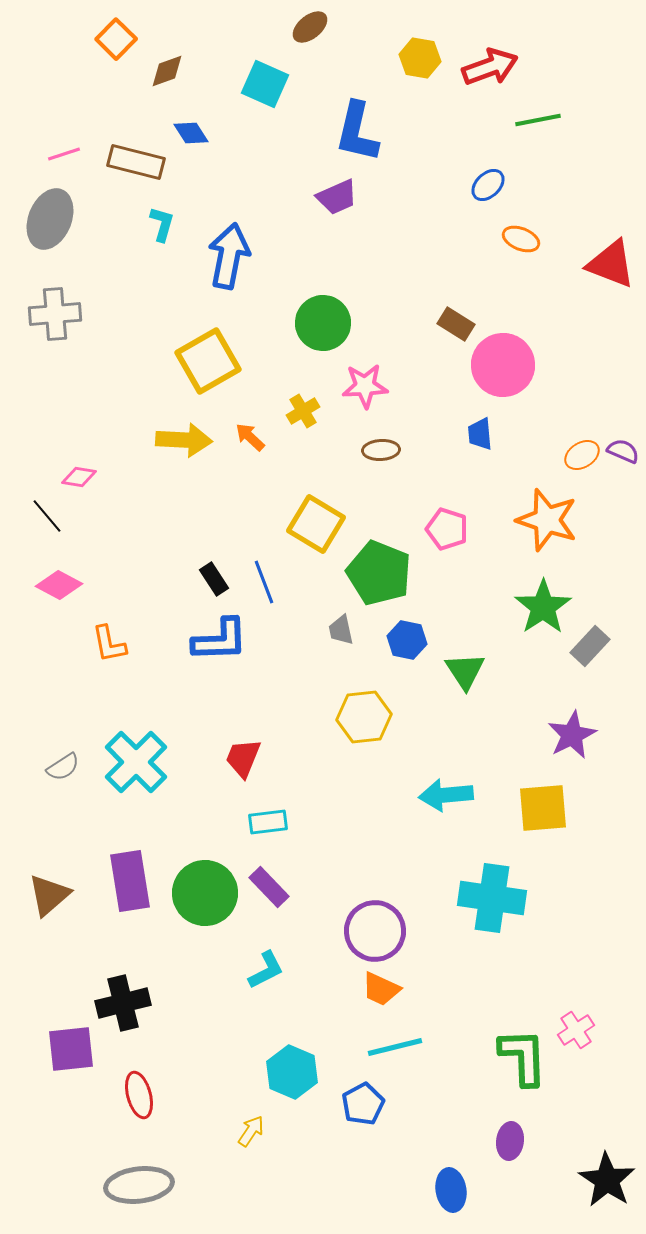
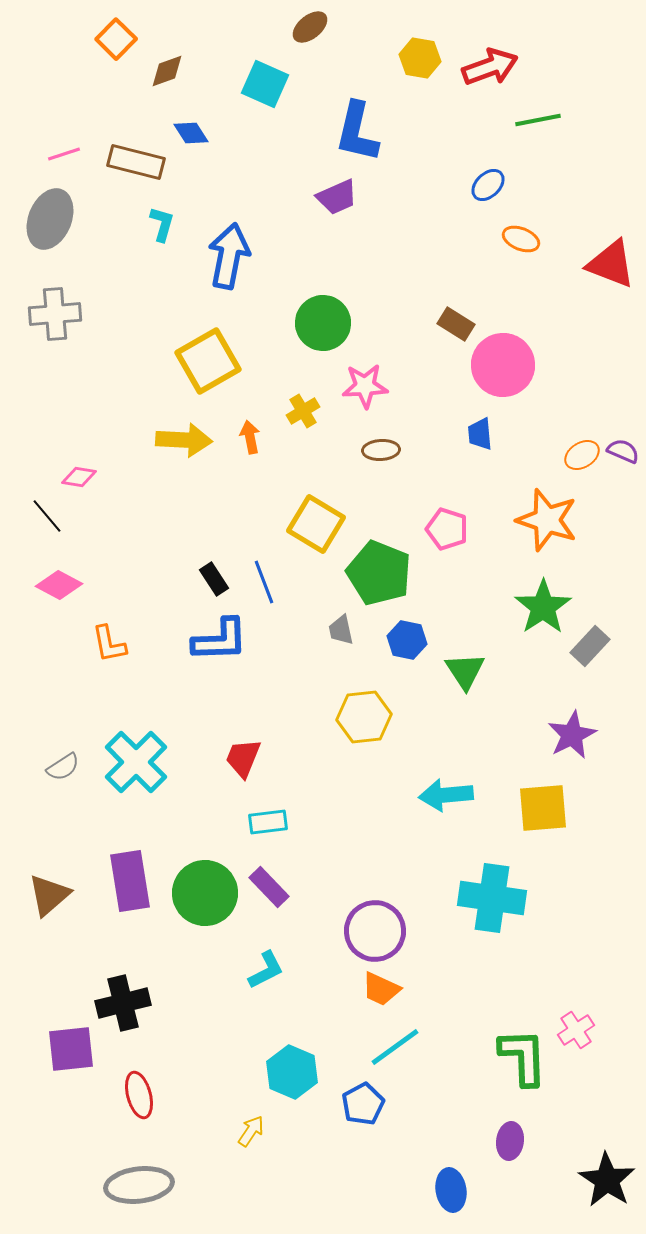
orange arrow at (250, 437): rotated 36 degrees clockwise
cyan line at (395, 1047): rotated 22 degrees counterclockwise
